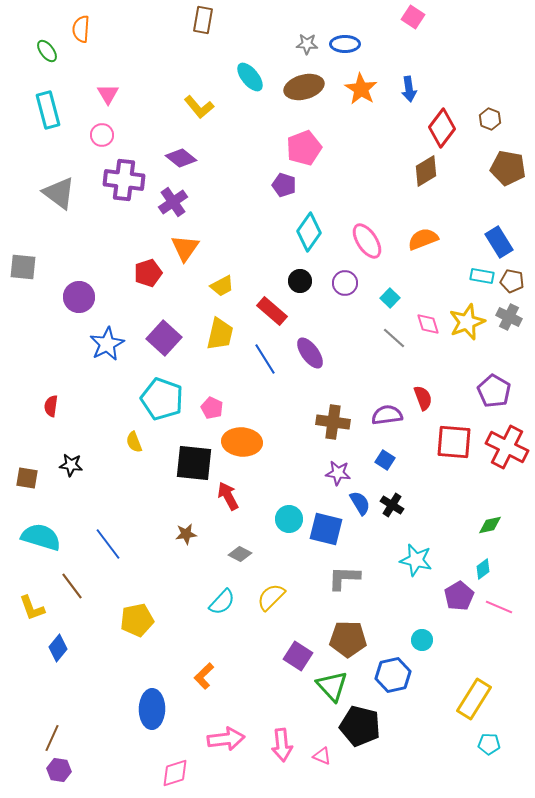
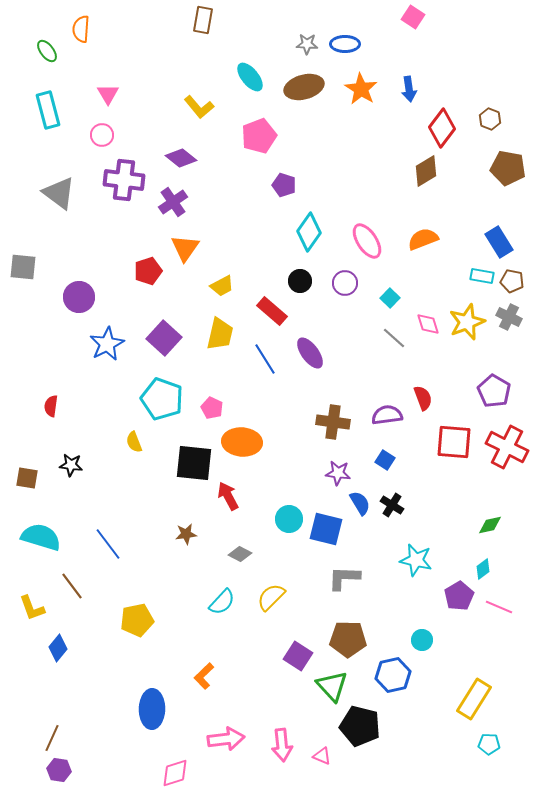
pink pentagon at (304, 148): moved 45 px left, 12 px up
red pentagon at (148, 273): moved 2 px up
